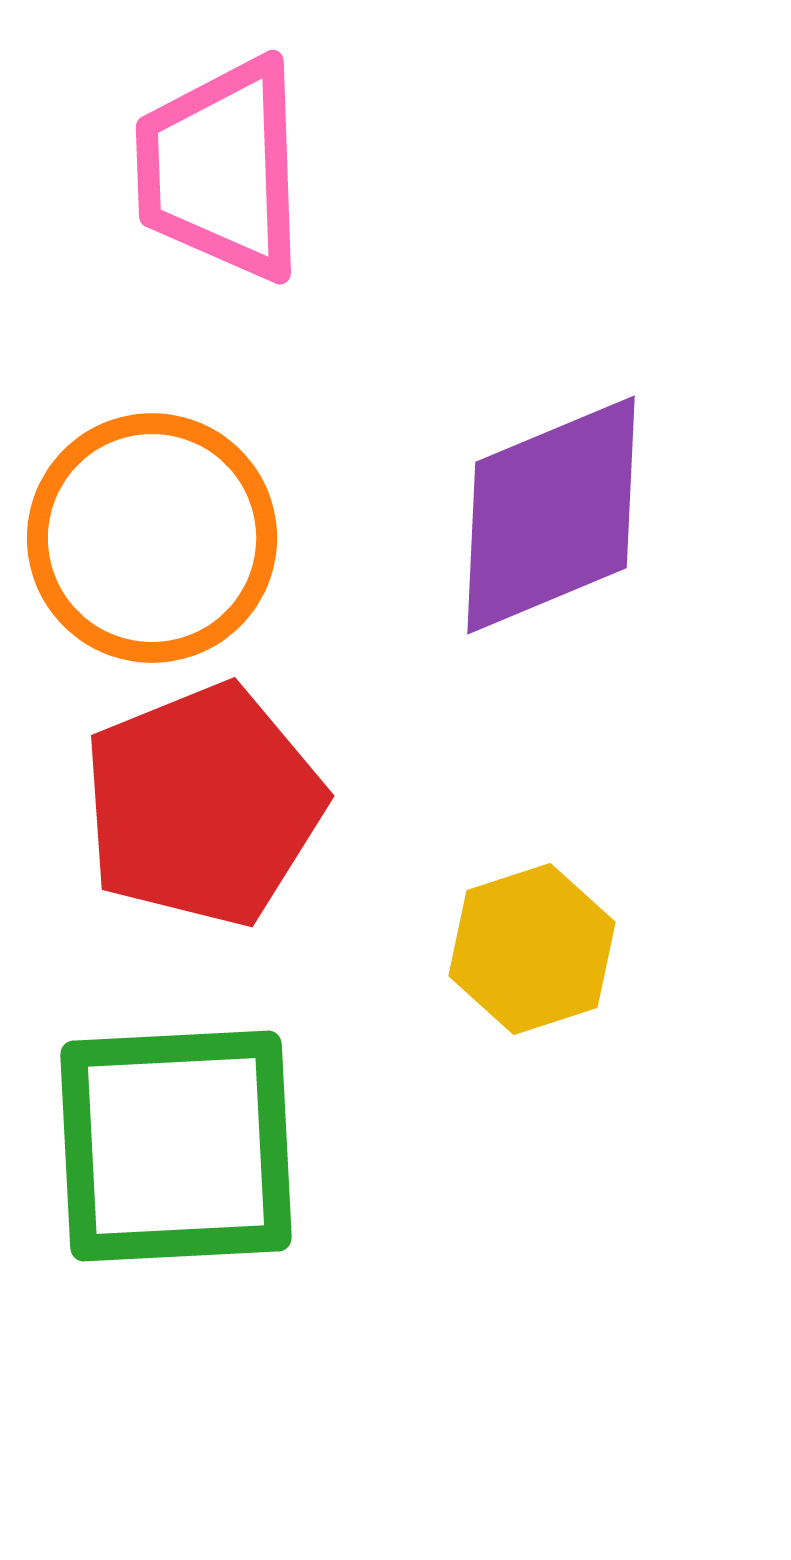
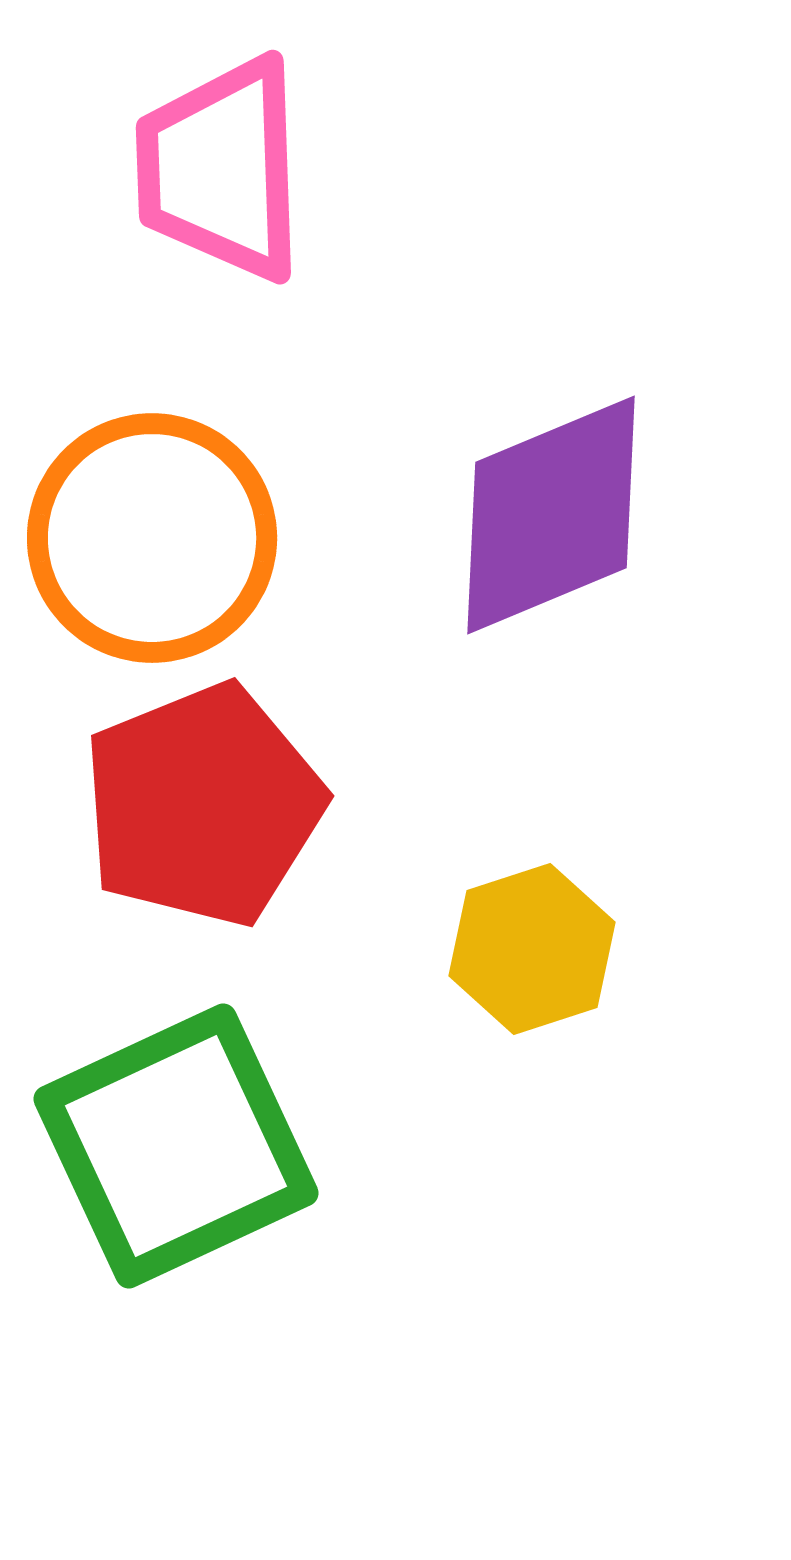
green square: rotated 22 degrees counterclockwise
